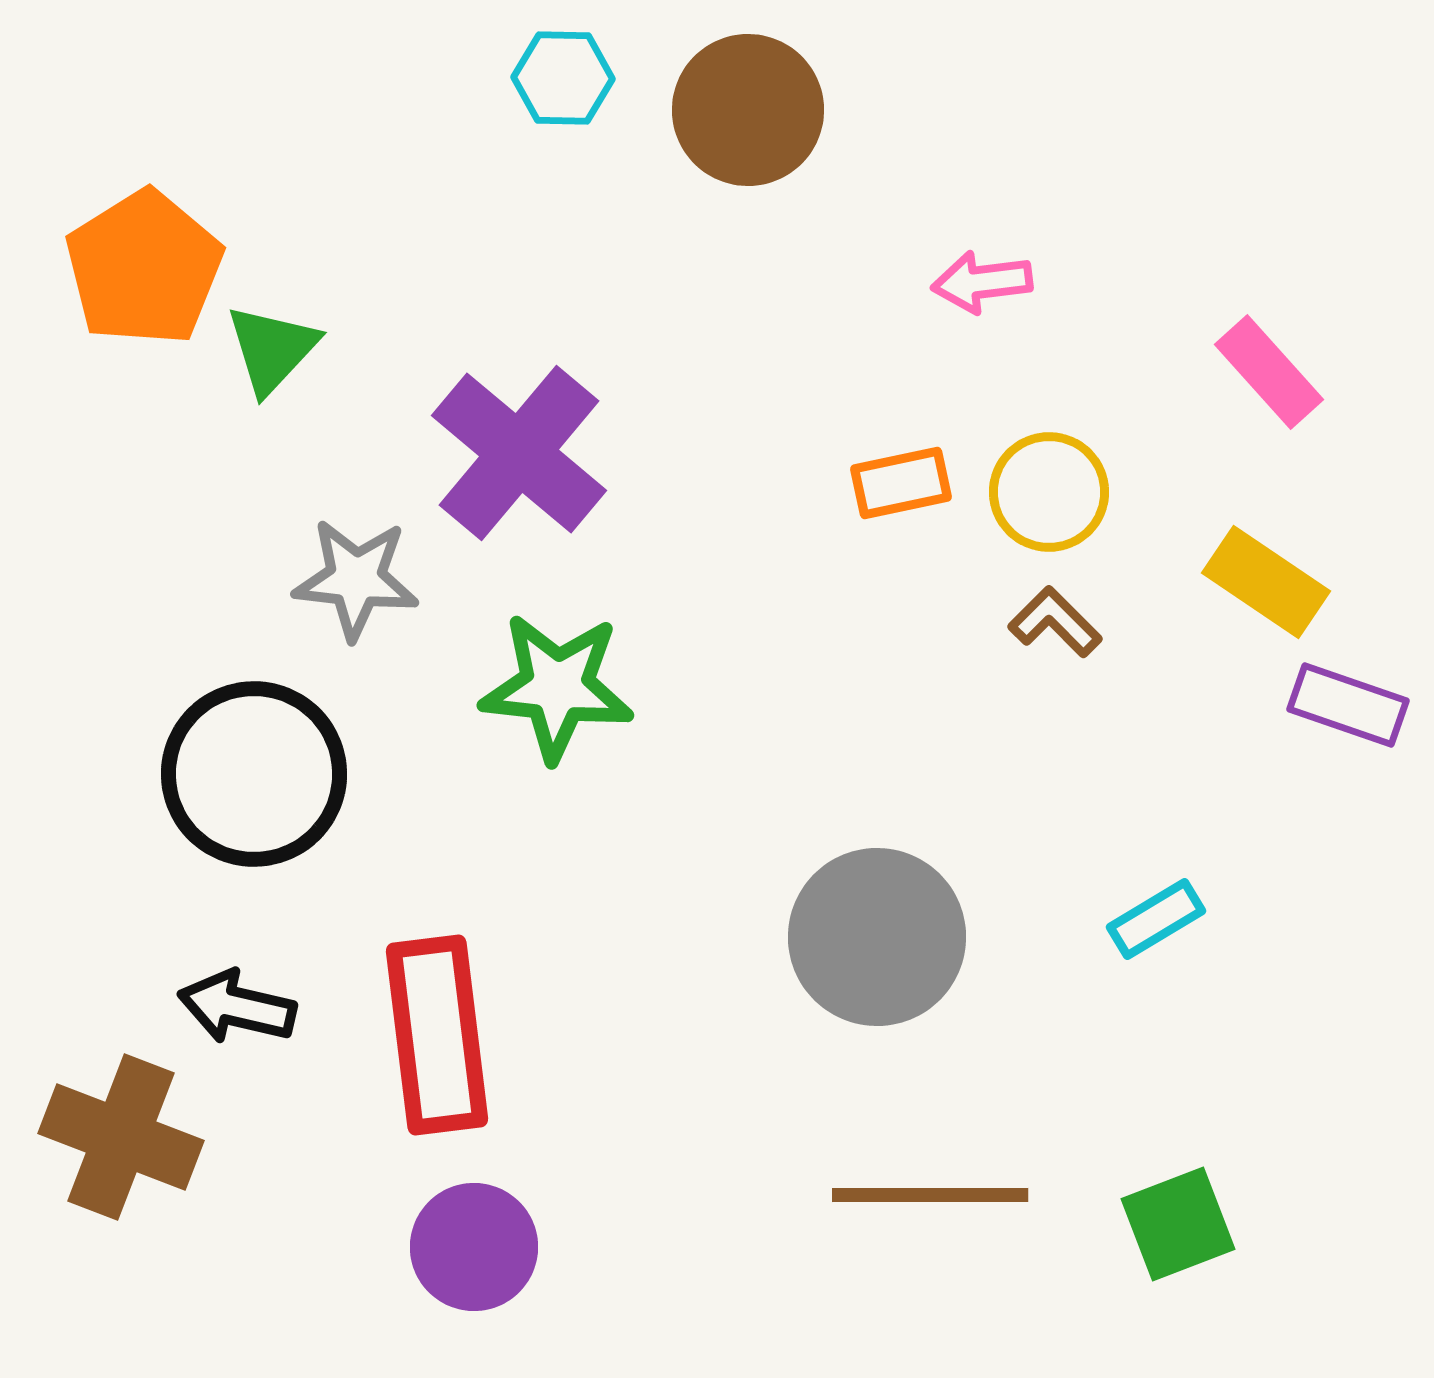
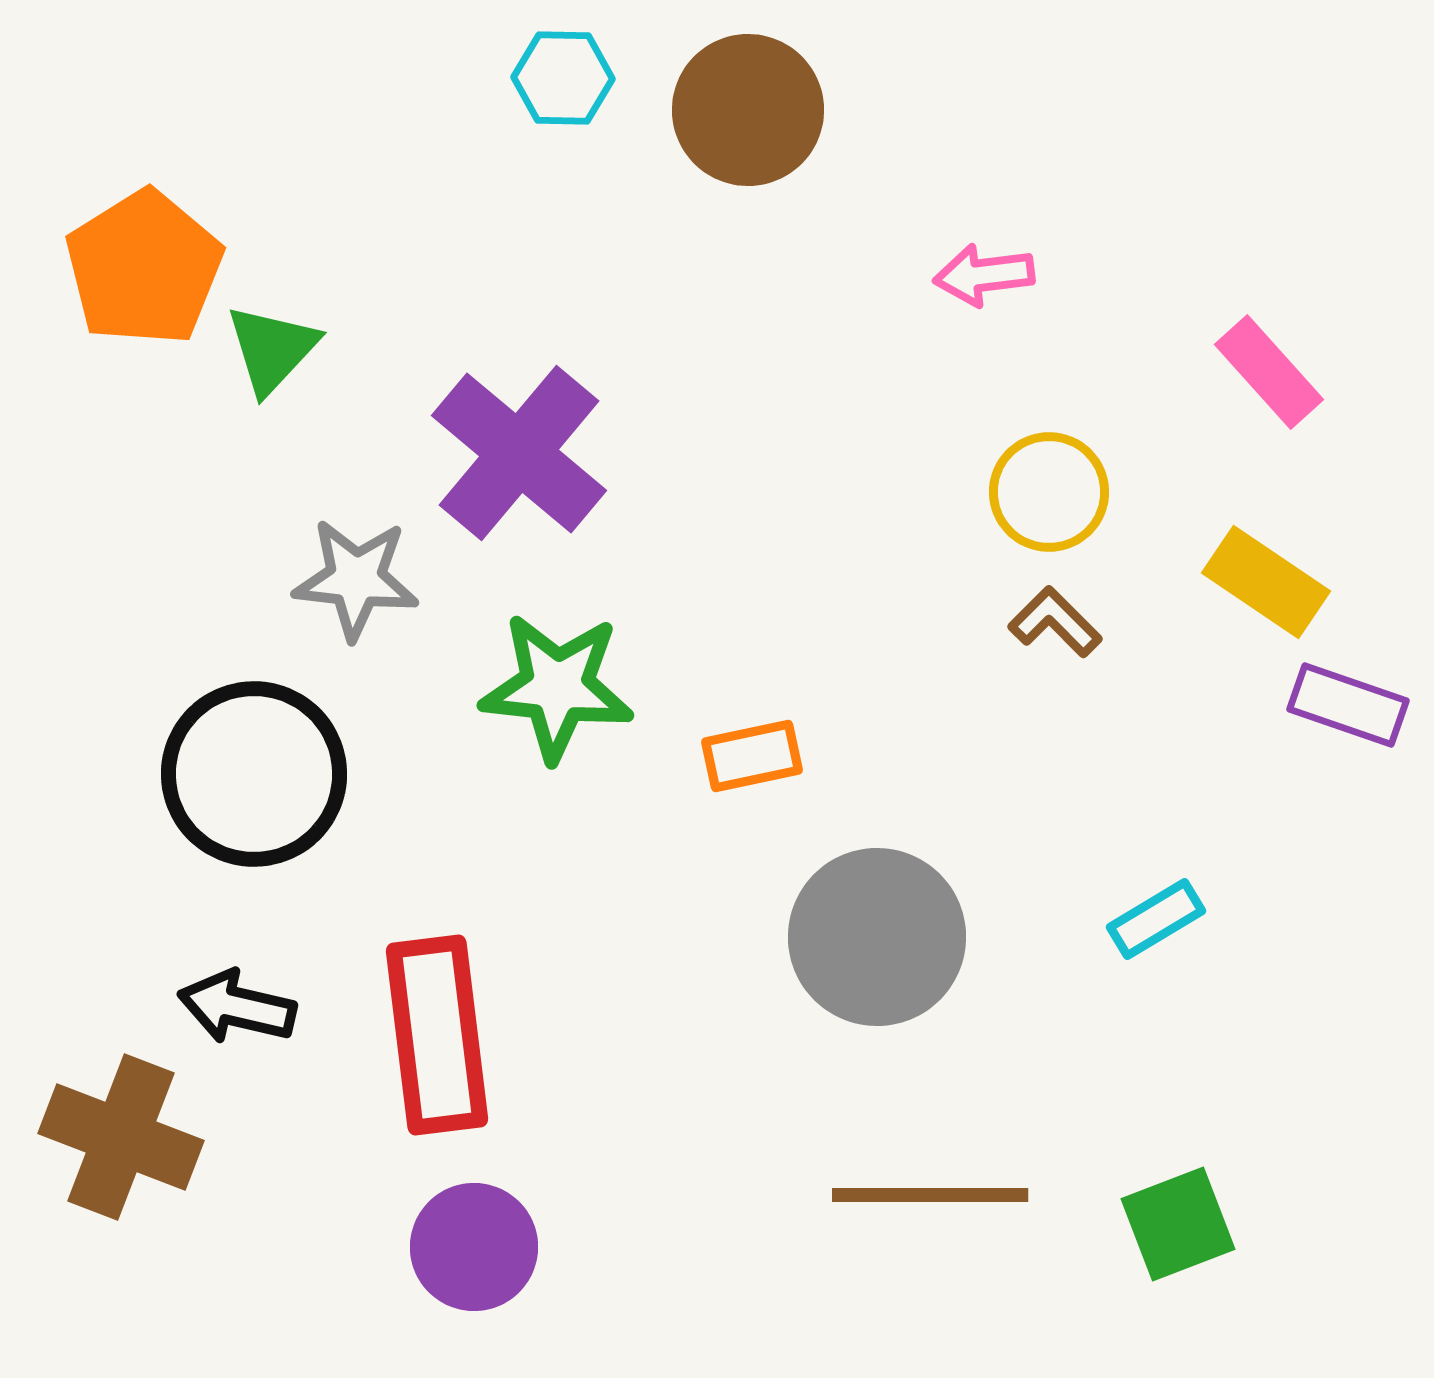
pink arrow: moved 2 px right, 7 px up
orange rectangle: moved 149 px left, 273 px down
